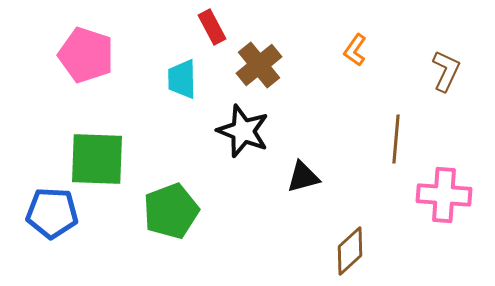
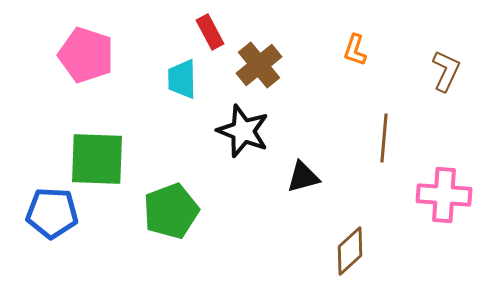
red rectangle: moved 2 px left, 5 px down
orange L-shape: rotated 16 degrees counterclockwise
brown line: moved 12 px left, 1 px up
